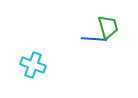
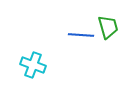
blue line: moved 13 px left, 4 px up
